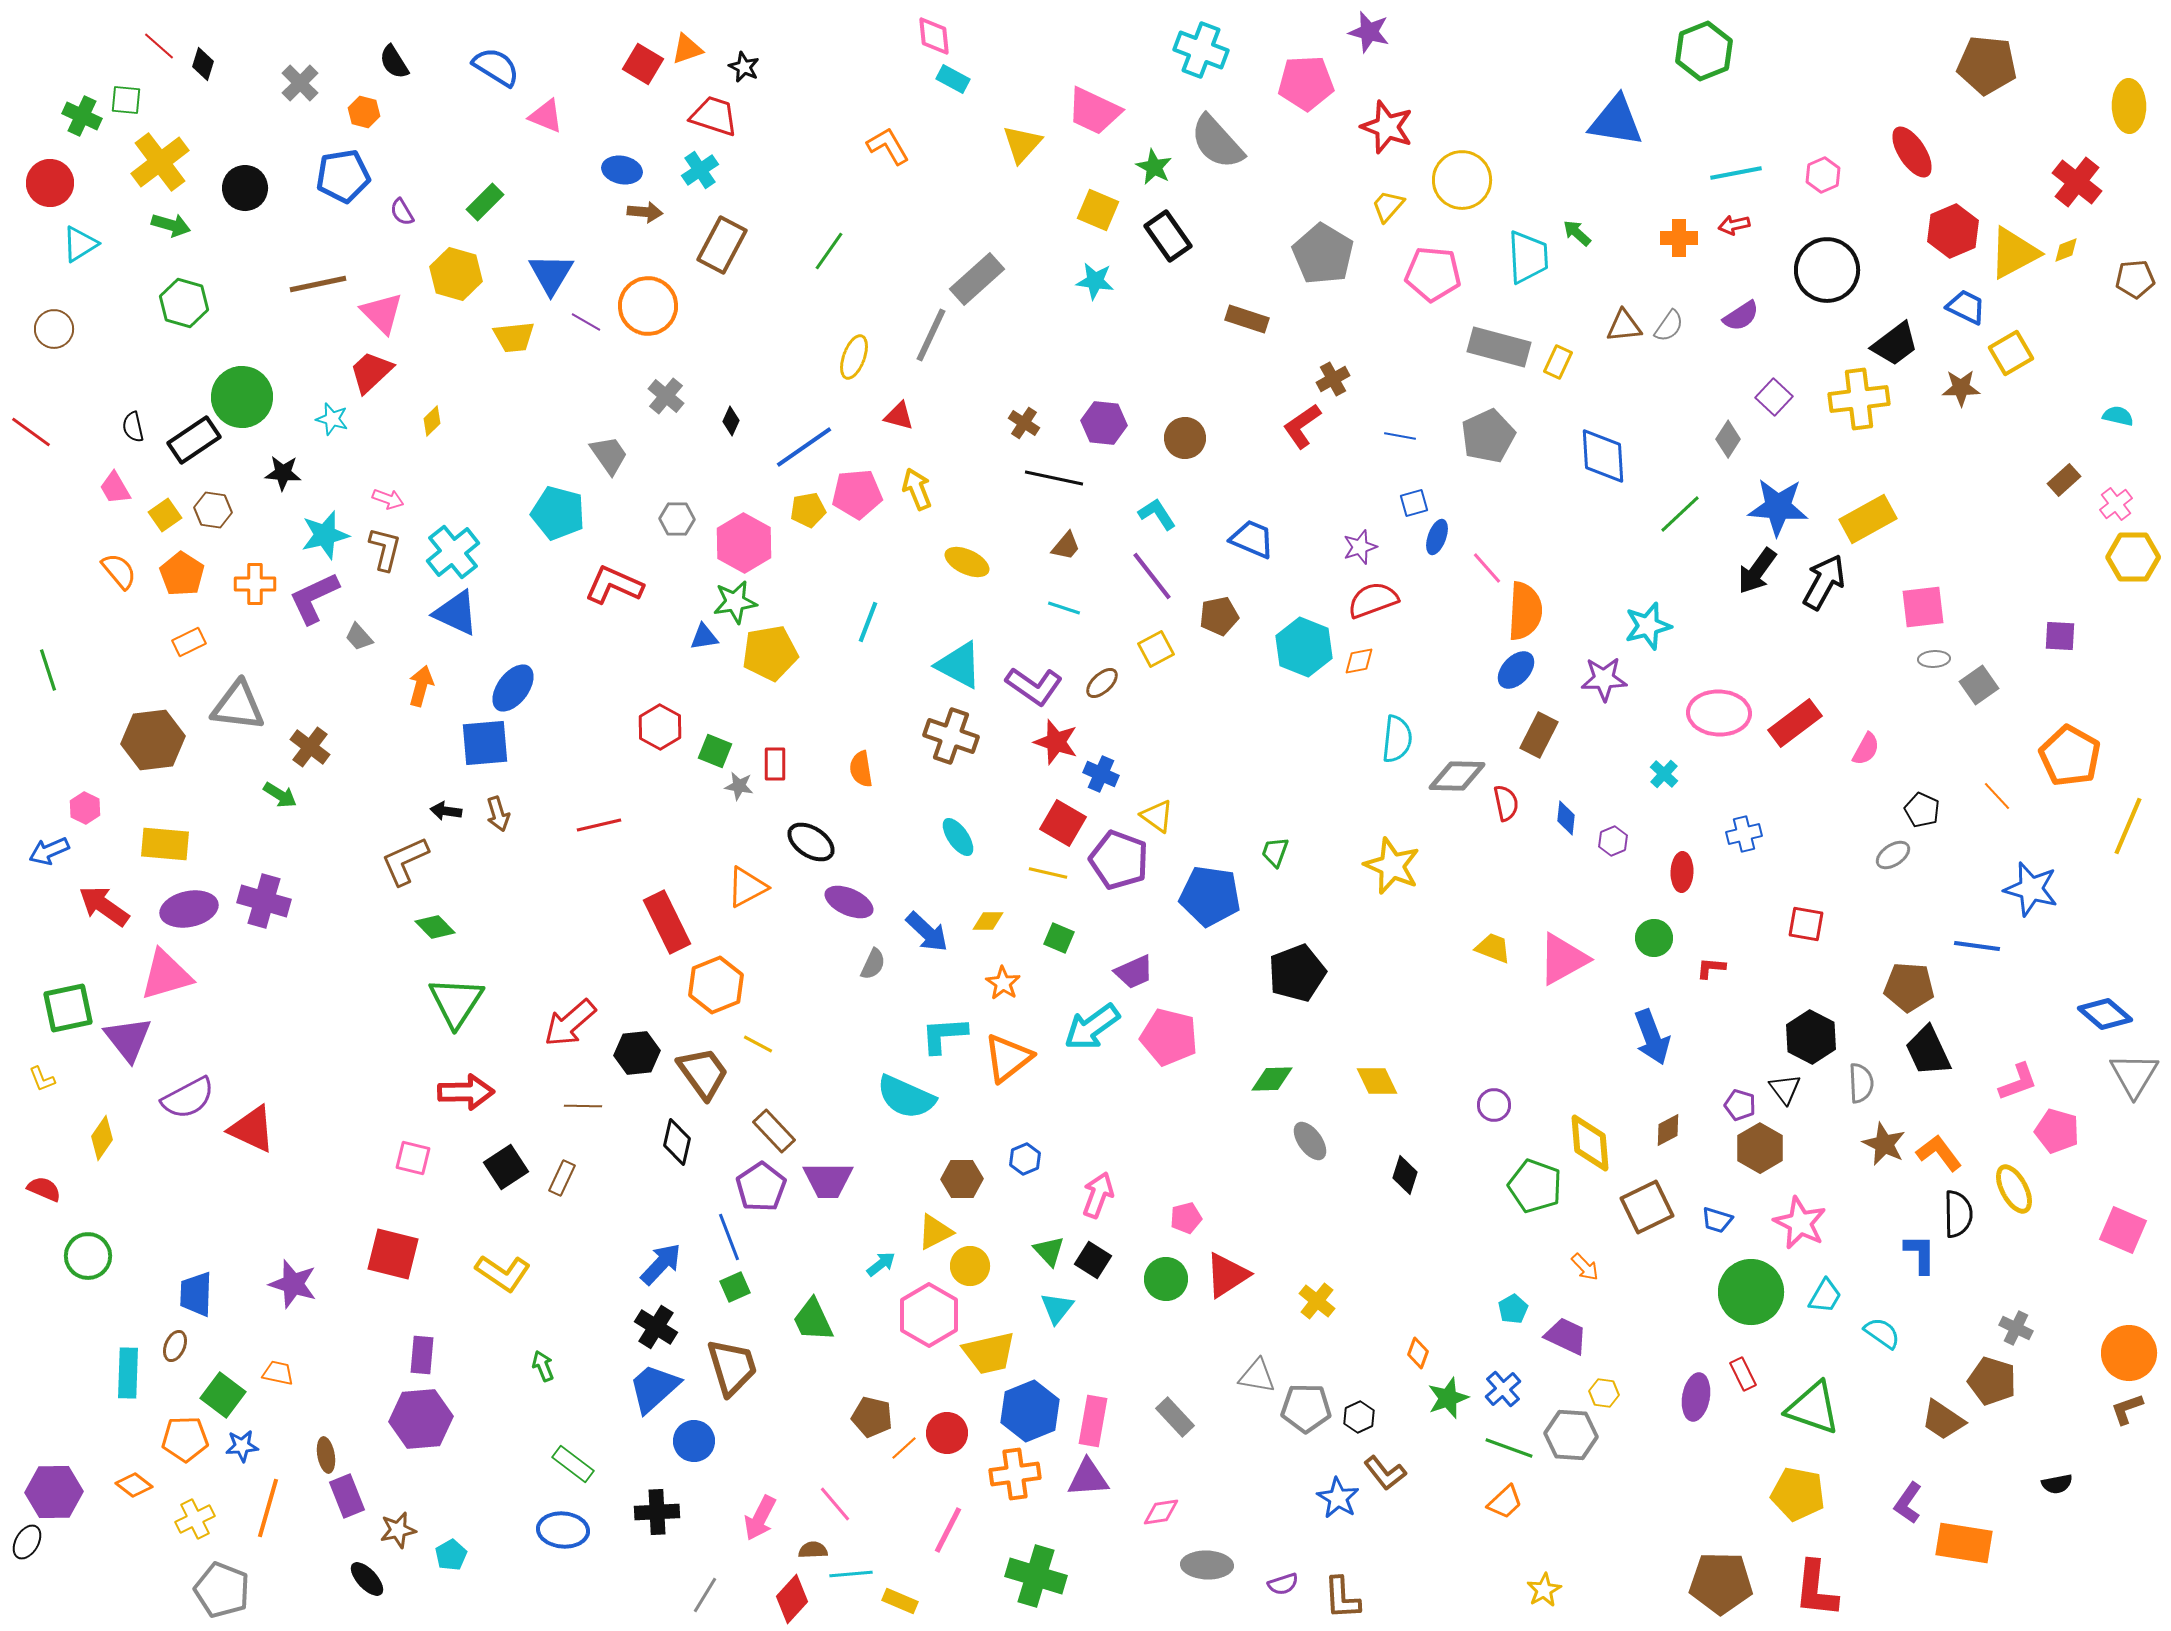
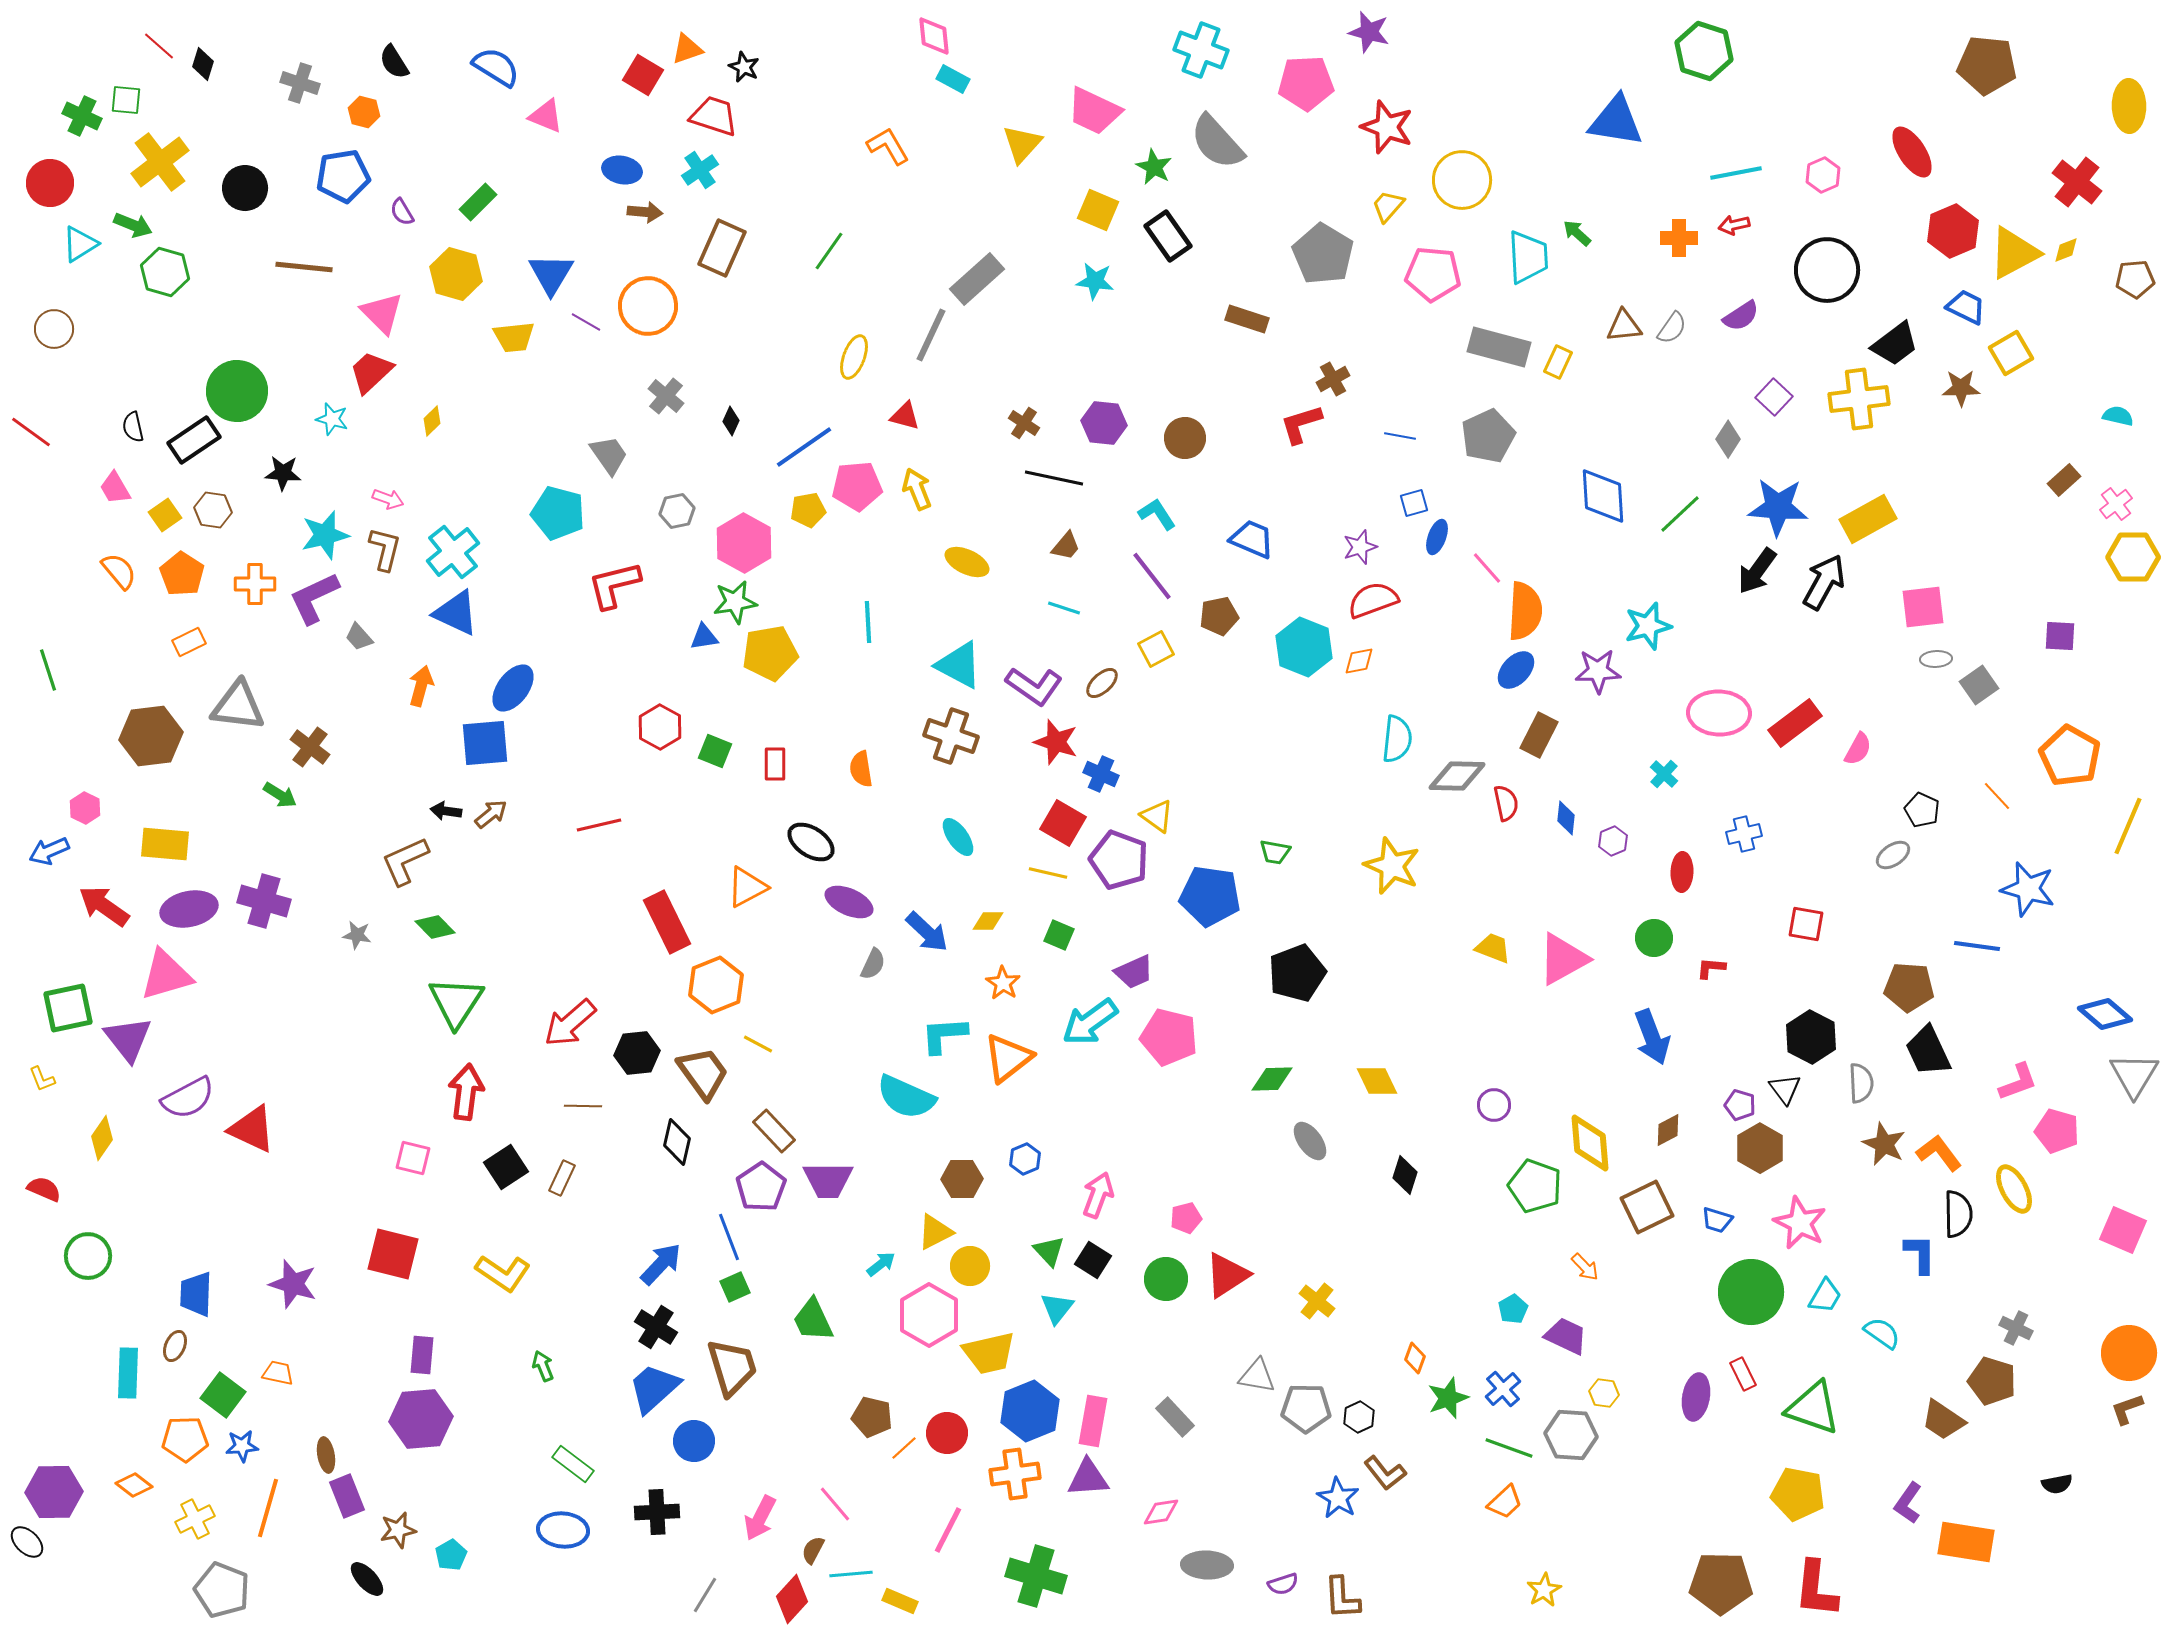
green hexagon at (1704, 51): rotated 20 degrees counterclockwise
red square at (643, 64): moved 11 px down
gray cross at (300, 83): rotated 27 degrees counterclockwise
green rectangle at (485, 202): moved 7 px left
green arrow at (171, 225): moved 38 px left; rotated 6 degrees clockwise
brown rectangle at (722, 245): moved 3 px down; rotated 4 degrees counterclockwise
brown line at (318, 284): moved 14 px left, 17 px up; rotated 18 degrees clockwise
green hexagon at (184, 303): moved 19 px left, 31 px up
gray semicircle at (1669, 326): moved 3 px right, 2 px down
green circle at (242, 397): moved 5 px left, 6 px up
red triangle at (899, 416): moved 6 px right
red L-shape at (1302, 426): moved 1 px left, 2 px up; rotated 18 degrees clockwise
blue diamond at (1603, 456): moved 40 px down
pink pentagon at (857, 494): moved 8 px up
gray hexagon at (677, 519): moved 8 px up; rotated 12 degrees counterclockwise
red L-shape at (614, 585): rotated 38 degrees counterclockwise
cyan line at (868, 622): rotated 24 degrees counterclockwise
gray ellipse at (1934, 659): moved 2 px right
purple star at (1604, 679): moved 6 px left, 8 px up
brown hexagon at (153, 740): moved 2 px left, 4 px up
pink semicircle at (1866, 749): moved 8 px left
gray star at (739, 786): moved 382 px left, 149 px down
brown arrow at (498, 814): moved 7 px left; rotated 112 degrees counterclockwise
green trapezoid at (1275, 852): rotated 100 degrees counterclockwise
blue star at (2031, 889): moved 3 px left
green square at (1059, 938): moved 3 px up
cyan arrow at (1092, 1027): moved 2 px left, 5 px up
red arrow at (466, 1092): rotated 82 degrees counterclockwise
orange diamond at (1418, 1353): moved 3 px left, 5 px down
black ellipse at (27, 1542): rotated 76 degrees counterclockwise
orange rectangle at (1964, 1543): moved 2 px right, 1 px up
brown semicircle at (813, 1550): rotated 60 degrees counterclockwise
